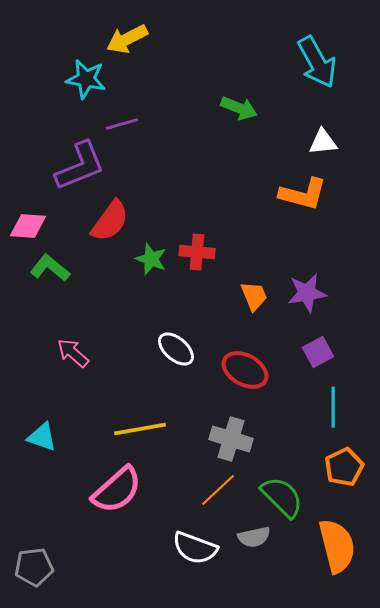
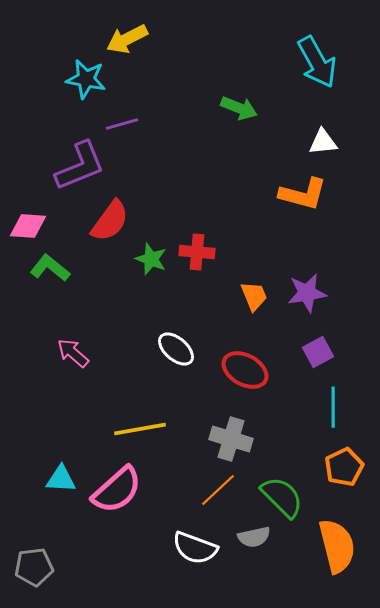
cyan triangle: moved 19 px right, 42 px down; rotated 16 degrees counterclockwise
